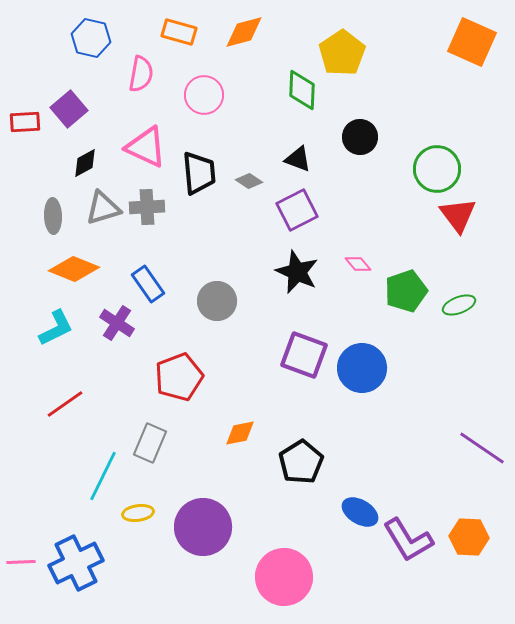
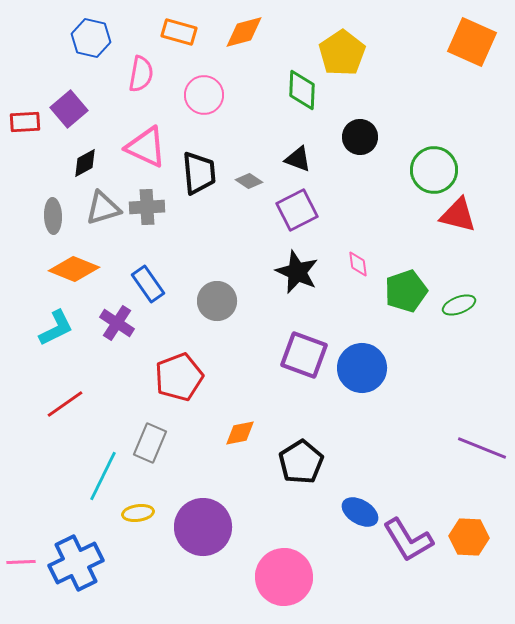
green circle at (437, 169): moved 3 px left, 1 px down
red triangle at (458, 215): rotated 39 degrees counterclockwise
pink diamond at (358, 264): rotated 32 degrees clockwise
purple line at (482, 448): rotated 12 degrees counterclockwise
